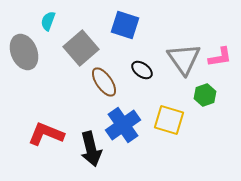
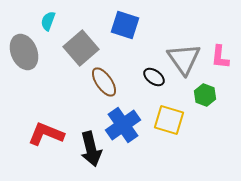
pink L-shape: rotated 105 degrees clockwise
black ellipse: moved 12 px right, 7 px down
green hexagon: rotated 20 degrees counterclockwise
